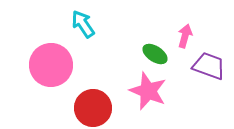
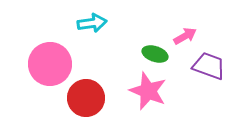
cyan arrow: moved 9 px right, 1 px up; rotated 116 degrees clockwise
pink arrow: rotated 45 degrees clockwise
green ellipse: rotated 15 degrees counterclockwise
pink circle: moved 1 px left, 1 px up
red circle: moved 7 px left, 10 px up
